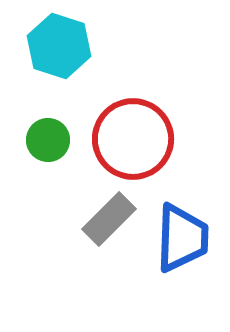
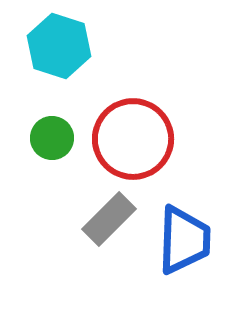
green circle: moved 4 px right, 2 px up
blue trapezoid: moved 2 px right, 2 px down
